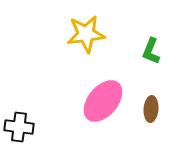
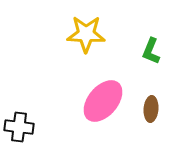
yellow star: rotated 9 degrees clockwise
